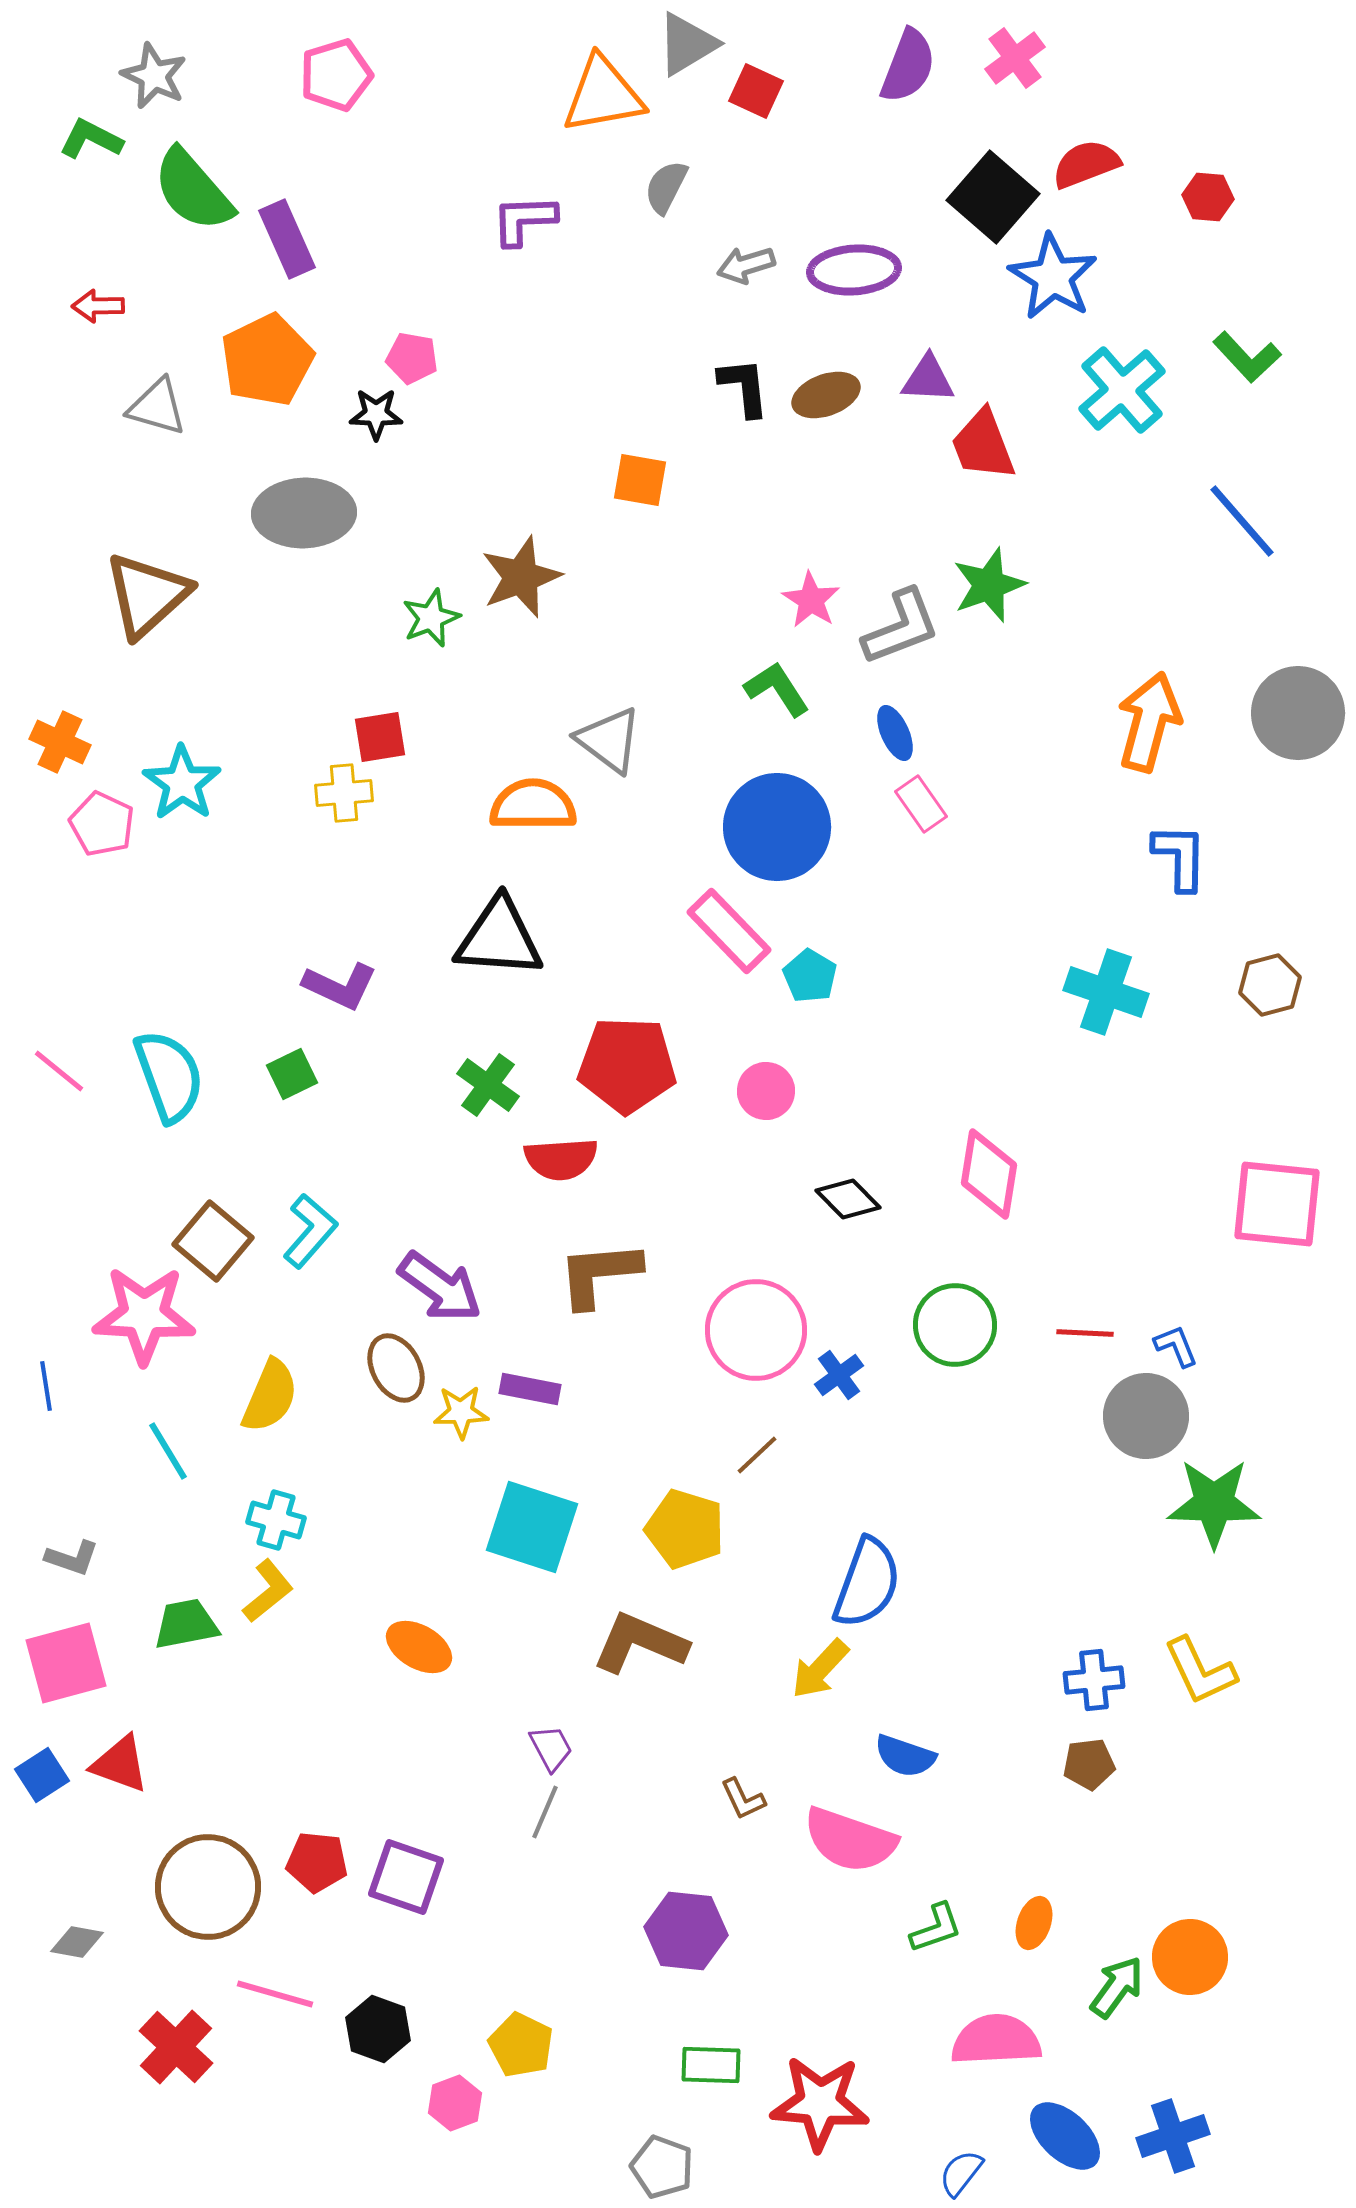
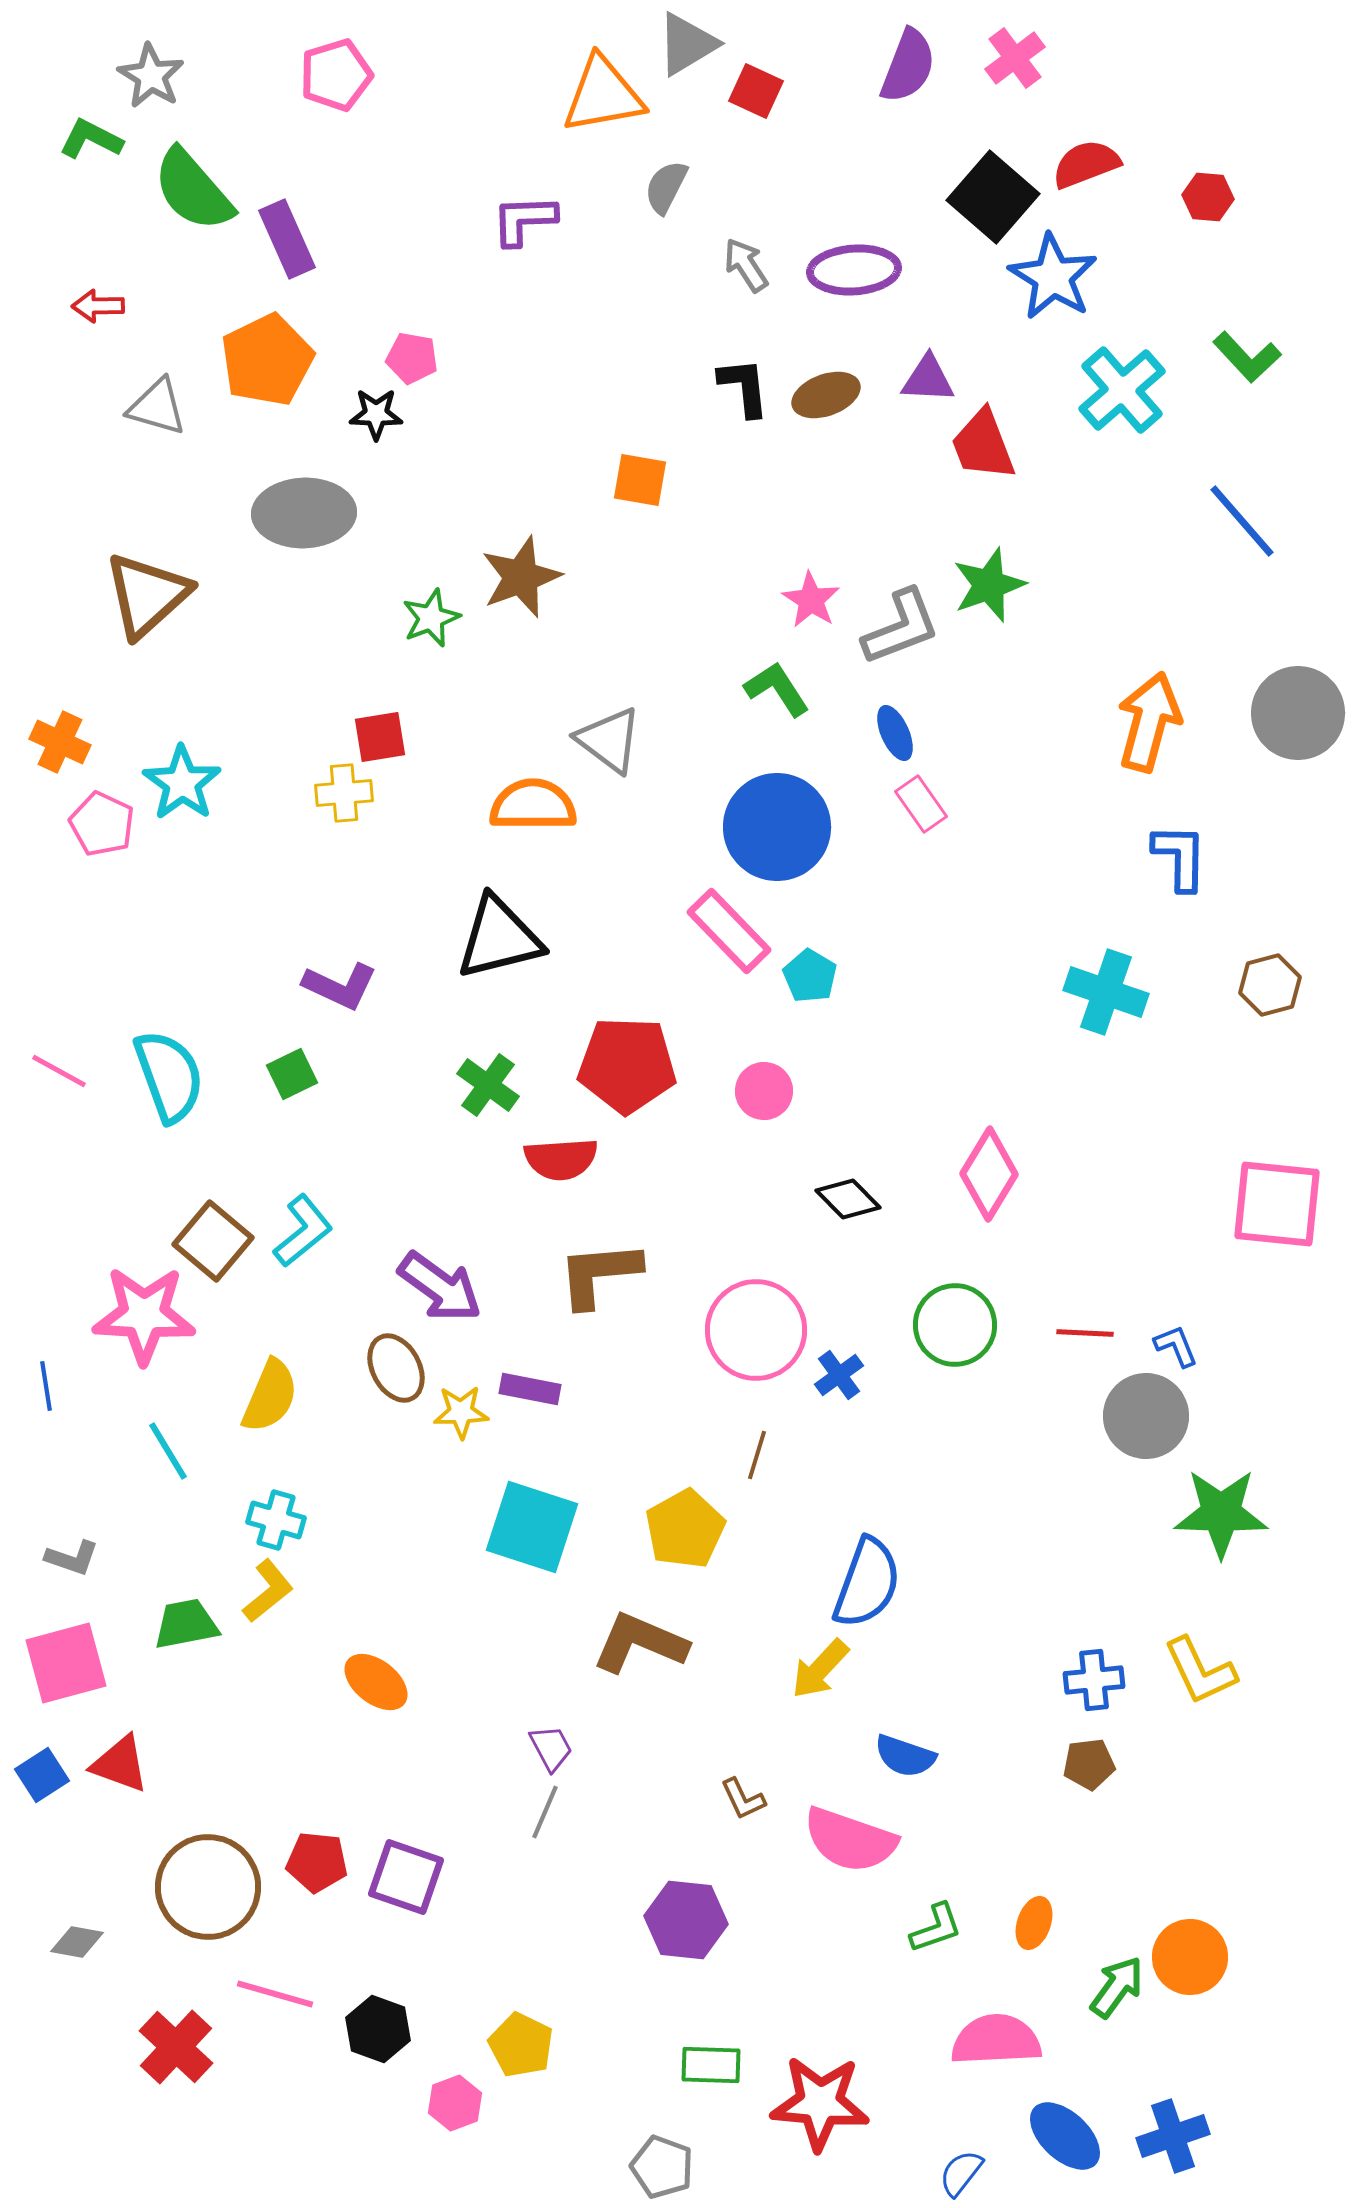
gray star at (154, 76): moved 3 px left; rotated 6 degrees clockwise
gray arrow at (746, 265): rotated 74 degrees clockwise
black triangle at (499, 938): rotated 18 degrees counterclockwise
pink line at (59, 1071): rotated 10 degrees counterclockwise
pink circle at (766, 1091): moved 2 px left
pink diamond at (989, 1174): rotated 22 degrees clockwise
cyan L-shape at (310, 1231): moved 7 px left; rotated 10 degrees clockwise
brown line at (757, 1455): rotated 30 degrees counterclockwise
green star at (1214, 1503): moved 7 px right, 10 px down
yellow pentagon at (685, 1529): rotated 26 degrees clockwise
orange ellipse at (419, 1647): moved 43 px left, 35 px down; rotated 8 degrees clockwise
purple hexagon at (686, 1931): moved 11 px up
